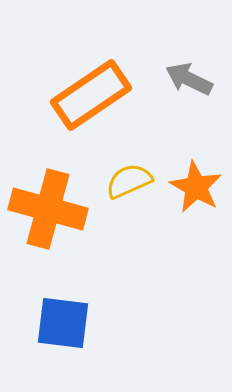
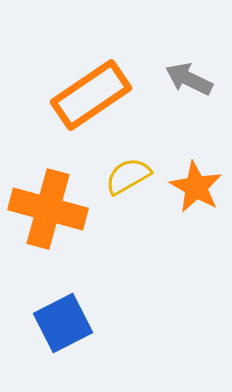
yellow semicircle: moved 1 px left, 5 px up; rotated 6 degrees counterclockwise
blue square: rotated 34 degrees counterclockwise
